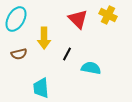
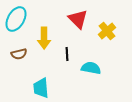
yellow cross: moved 1 px left, 16 px down; rotated 24 degrees clockwise
black line: rotated 32 degrees counterclockwise
